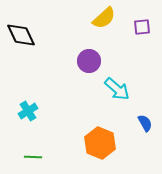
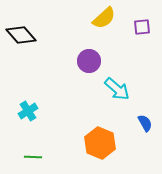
black diamond: rotated 16 degrees counterclockwise
